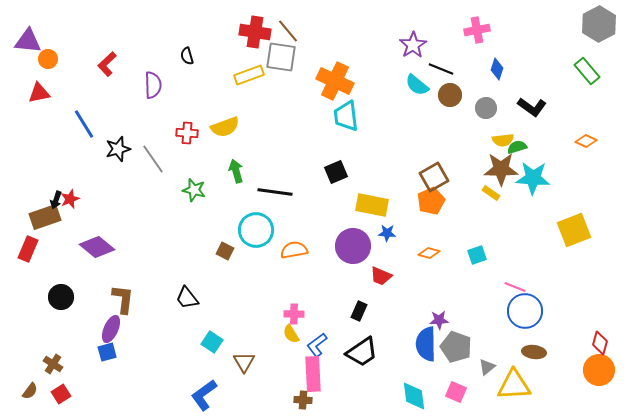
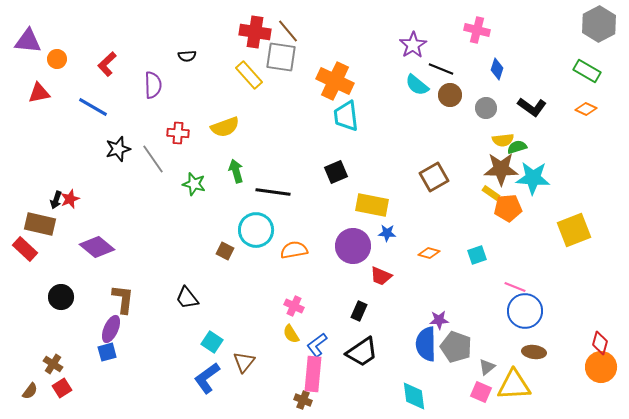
pink cross at (477, 30): rotated 25 degrees clockwise
black semicircle at (187, 56): rotated 78 degrees counterclockwise
orange circle at (48, 59): moved 9 px right
green rectangle at (587, 71): rotated 20 degrees counterclockwise
yellow rectangle at (249, 75): rotated 68 degrees clockwise
blue line at (84, 124): moved 9 px right, 17 px up; rotated 28 degrees counterclockwise
red cross at (187, 133): moved 9 px left
orange diamond at (586, 141): moved 32 px up
green star at (194, 190): moved 6 px up
black line at (275, 192): moved 2 px left
orange pentagon at (431, 201): moved 77 px right, 7 px down; rotated 20 degrees clockwise
brown rectangle at (45, 217): moved 5 px left, 7 px down; rotated 32 degrees clockwise
red rectangle at (28, 249): moved 3 px left; rotated 70 degrees counterclockwise
pink cross at (294, 314): moved 8 px up; rotated 24 degrees clockwise
brown triangle at (244, 362): rotated 10 degrees clockwise
orange circle at (599, 370): moved 2 px right, 3 px up
pink rectangle at (313, 374): rotated 8 degrees clockwise
pink square at (456, 392): moved 25 px right
red square at (61, 394): moved 1 px right, 6 px up
blue L-shape at (204, 395): moved 3 px right, 17 px up
brown cross at (303, 400): rotated 18 degrees clockwise
